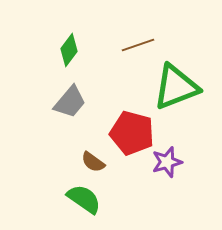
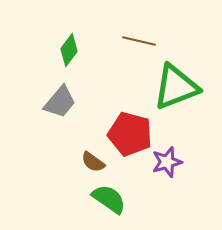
brown line: moved 1 px right, 4 px up; rotated 32 degrees clockwise
gray trapezoid: moved 10 px left
red pentagon: moved 2 px left, 1 px down
green semicircle: moved 25 px right
